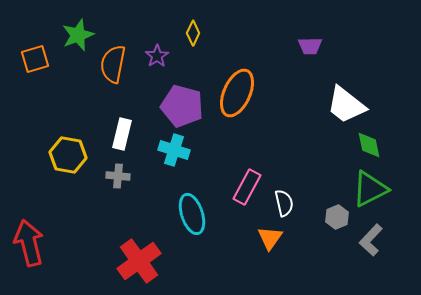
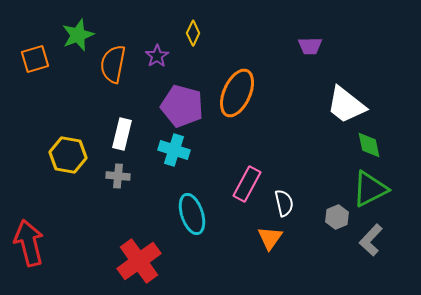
pink rectangle: moved 3 px up
